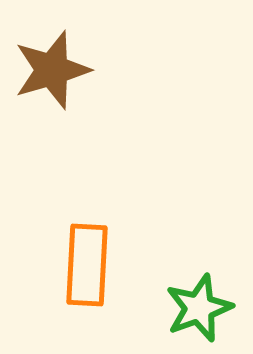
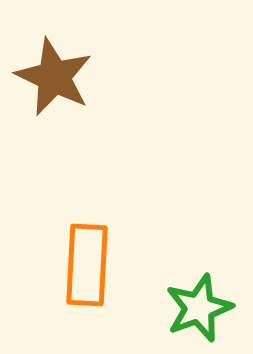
brown star: moved 2 px right, 7 px down; rotated 30 degrees counterclockwise
